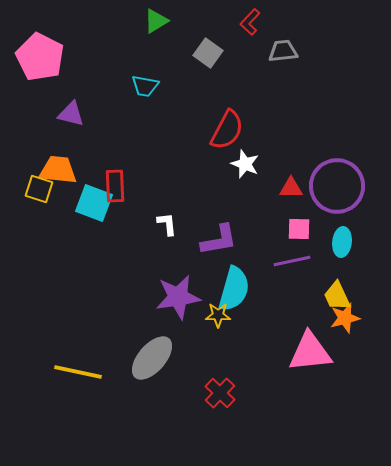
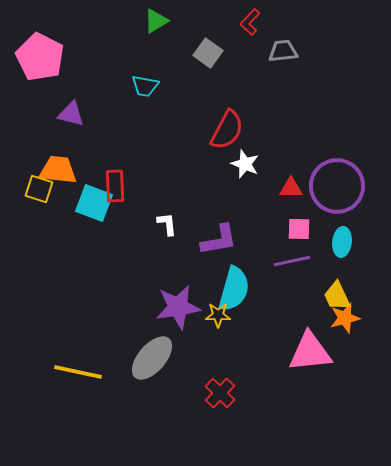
purple star: moved 10 px down
